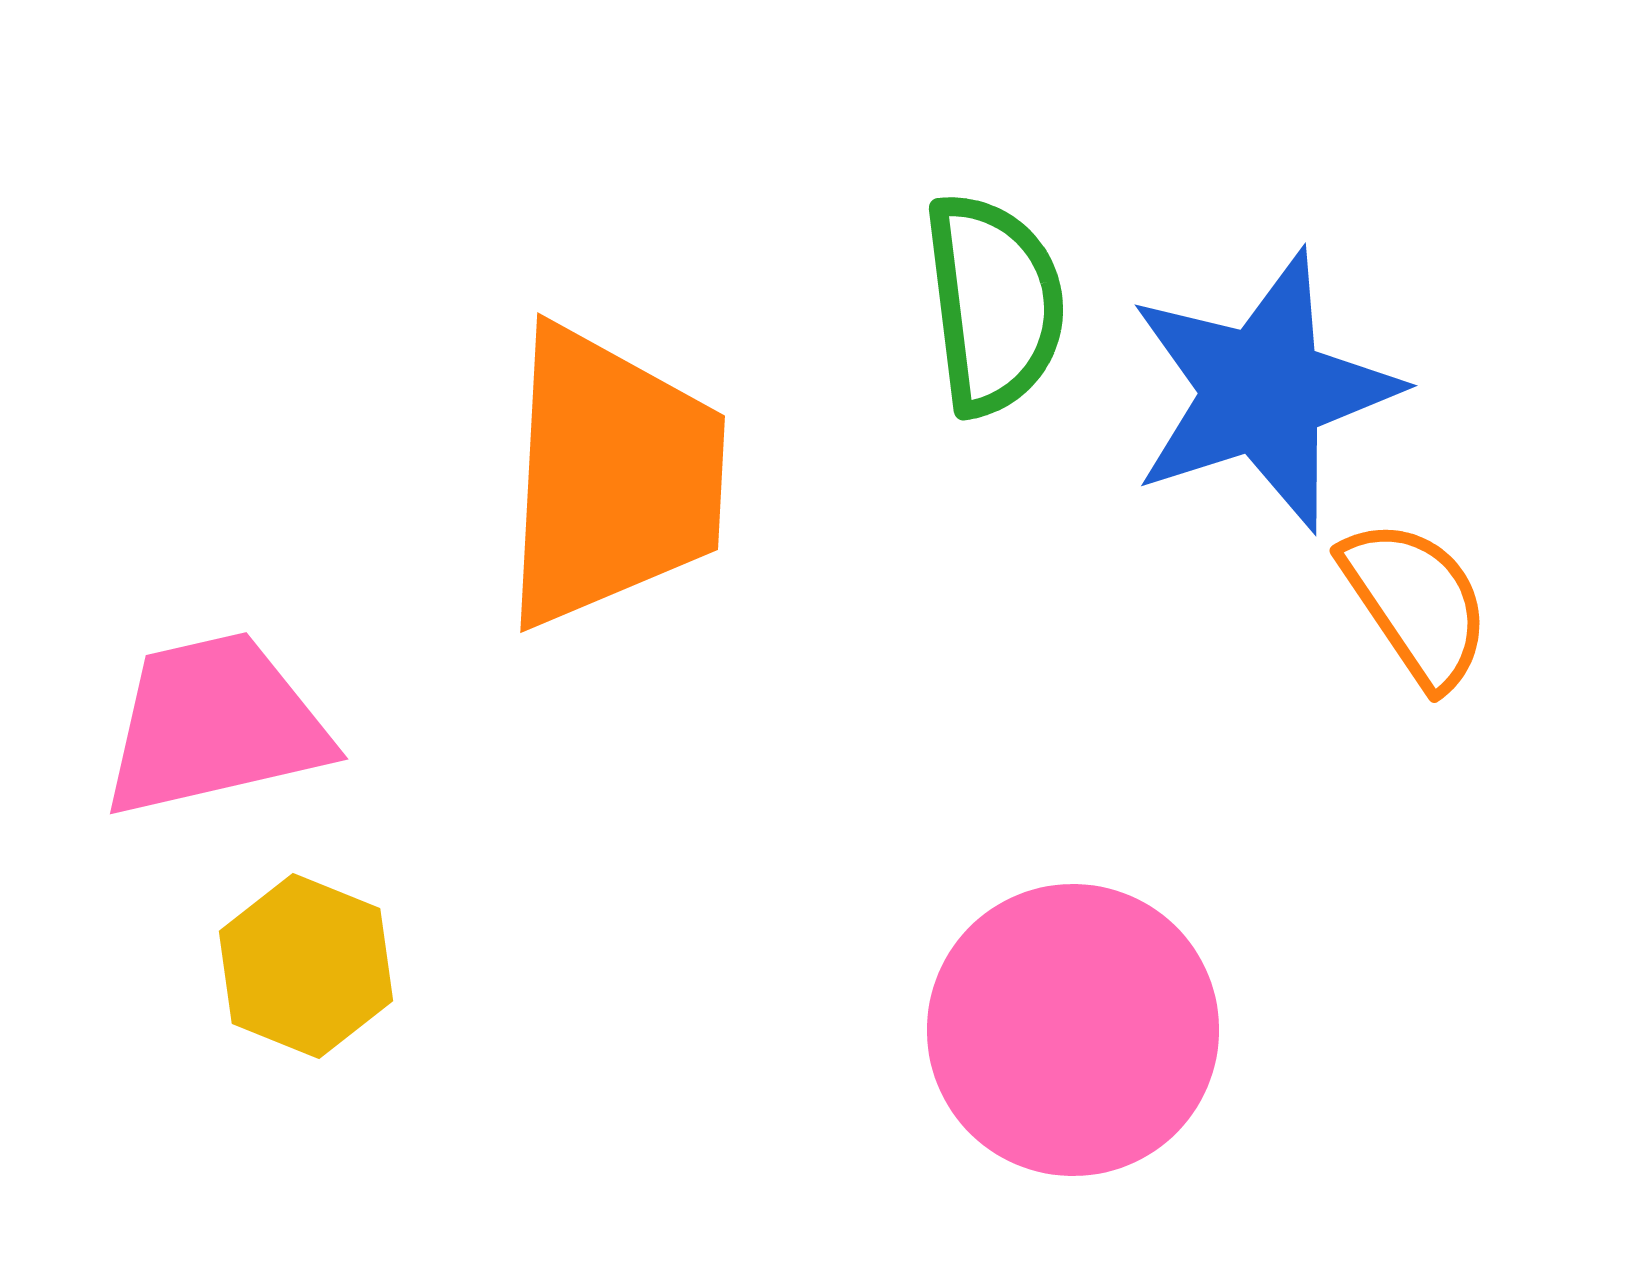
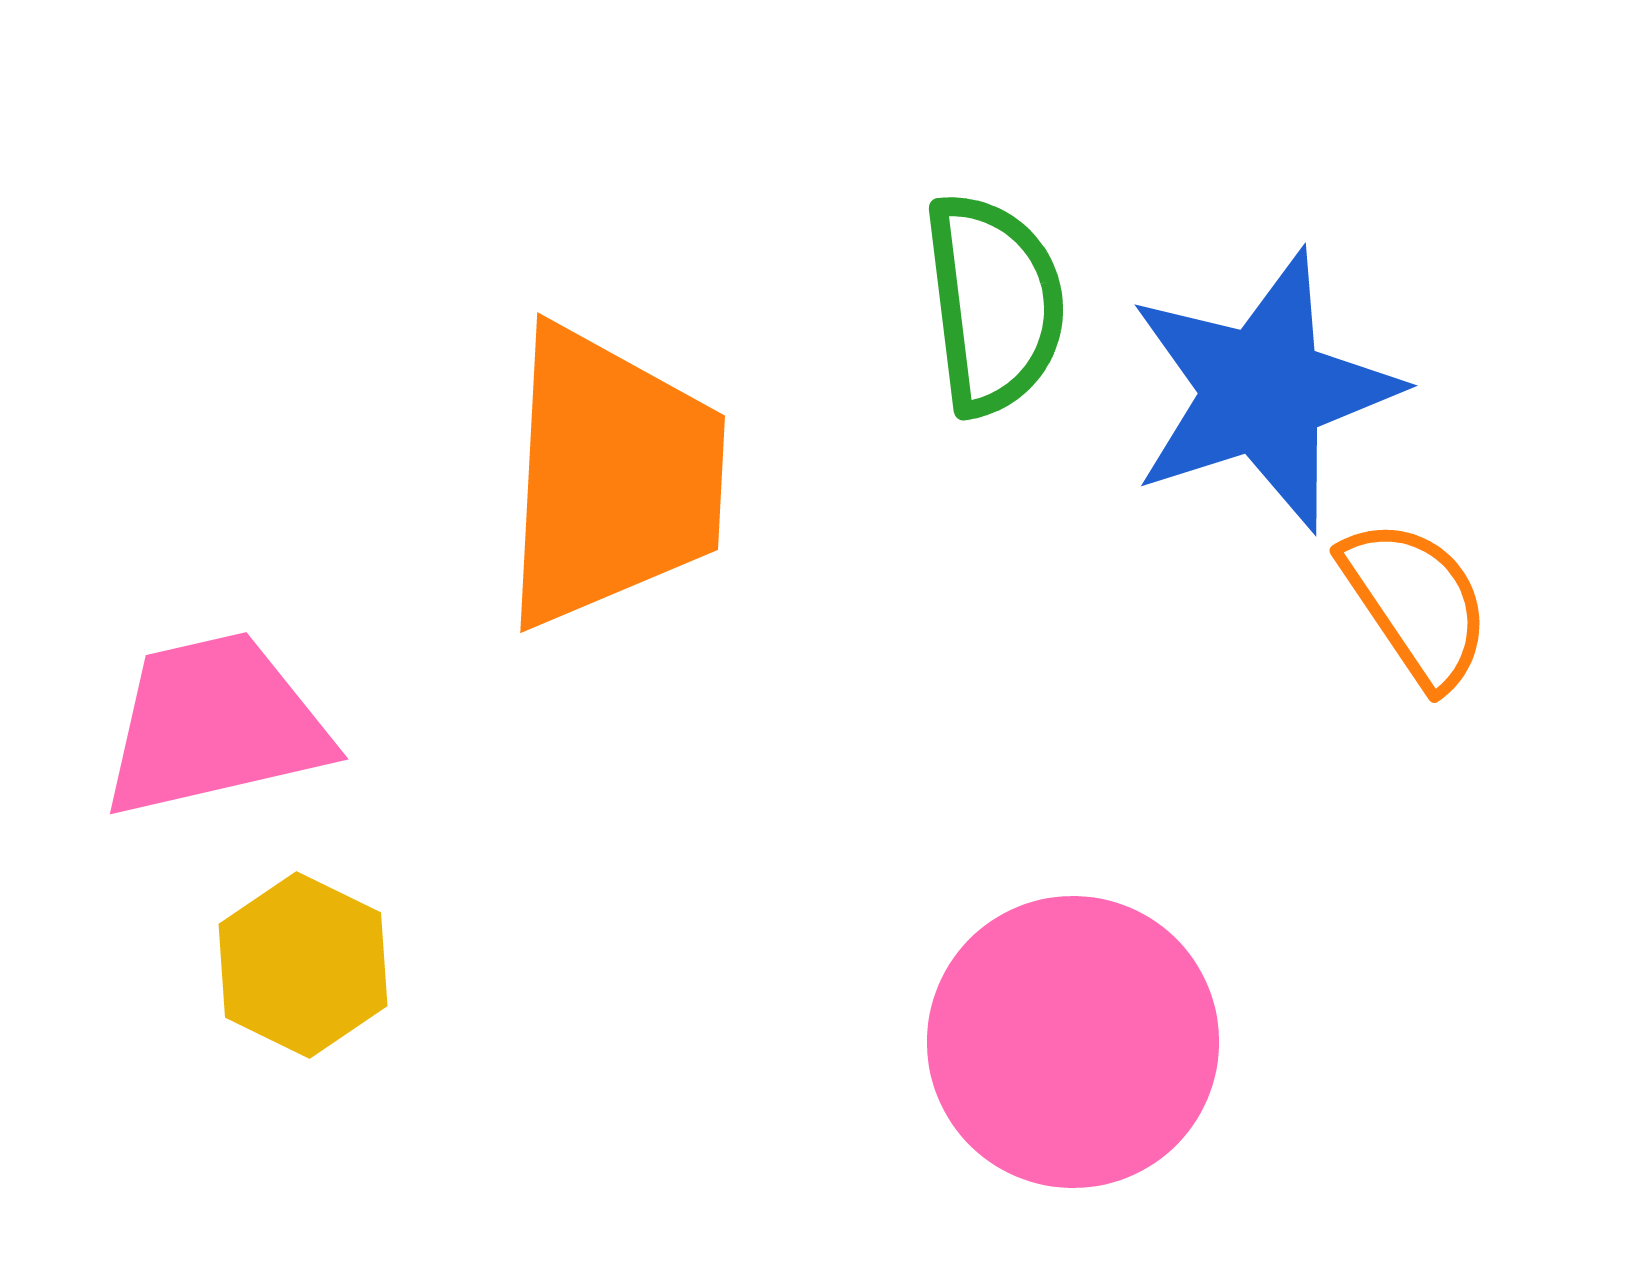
yellow hexagon: moved 3 px left, 1 px up; rotated 4 degrees clockwise
pink circle: moved 12 px down
